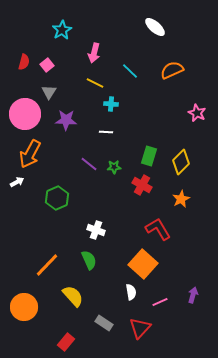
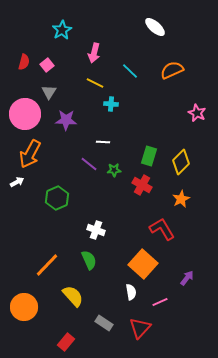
white line: moved 3 px left, 10 px down
green star: moved 3 px down
red L-shape: moved 4 px right
purple arrow: moved 6 px left, 17 px up; rotated 21 degrees clockwise
